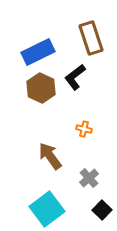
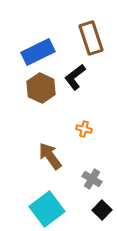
gray cross: moved 3 px right, 1 px down; rotated 18 degrees counterclockwise
